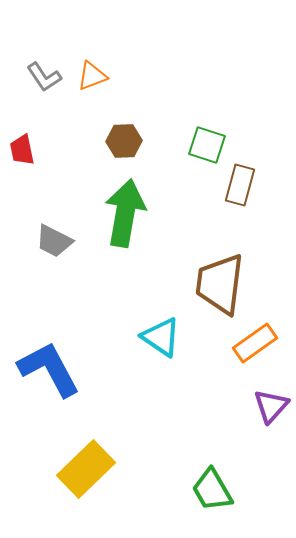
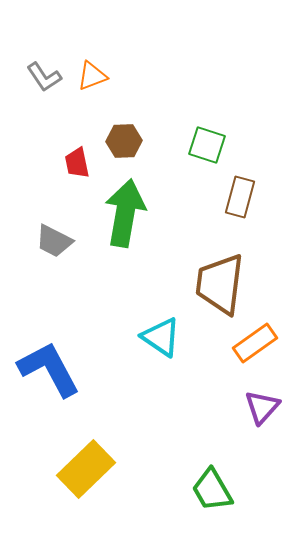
red trapezoid: moved 55 px right, 13 px down
brown rectangle: moved 12 px down
purple triangle: moved 9 px left, 1 px down
